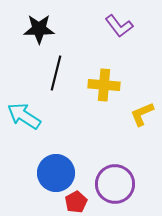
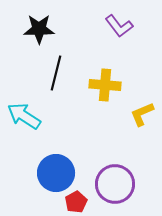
yellow cross: moved 1 px right
